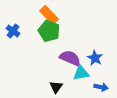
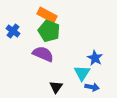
orange rectangle: moved 2 px left; rotated 18 degrees counterclockwise
purple semicircle: moved 27 px left, 4 px up
cyan triangle: moved 1 px right; rotated 48 degrees counterclockwise
blue arrow: moved 9 px left
